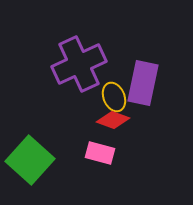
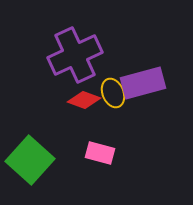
purple cross: moved 4 px left, 9 px up
purple rectangle: rotated 63 degrees clockwise
yellow ellipse: moved 1 px left, 4 px up
red diamond: moved 29 px left, 20 px up
